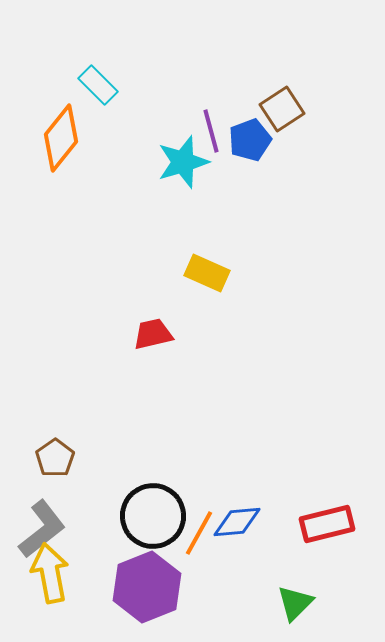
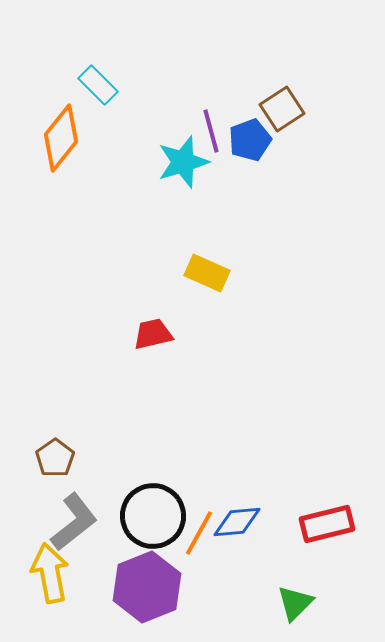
gray L-shape: moved 32 px right, 7 px up
